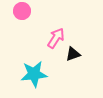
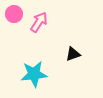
pink circle: moved 8 px left, 3 px down
pink arrow: moved 17 px left, 16 px up
